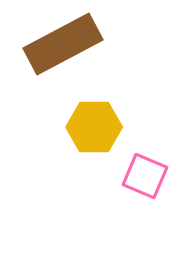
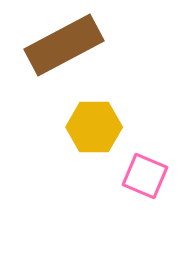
brown rectangle: moved 1 px right, 1 px down
